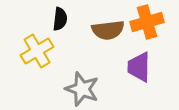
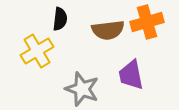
purple trapezoid: moved 8 px left, 8 px down; rotated 12 degrees counterclockwise
